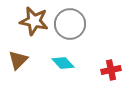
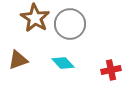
brown star: moved 1 px right, 3 px up; rotated 20 degrees clockwise
brown triangle: rotated 25 degrees clockwise
